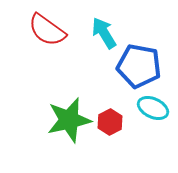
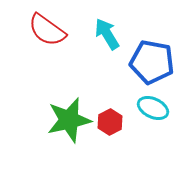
cyan arrow: moved 3 px right, 1 px down
blue pentagon: moved 13 px right, 4 px up
